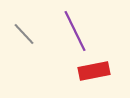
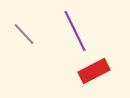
red rectangle: rotated 16 degrees counterclockwise
